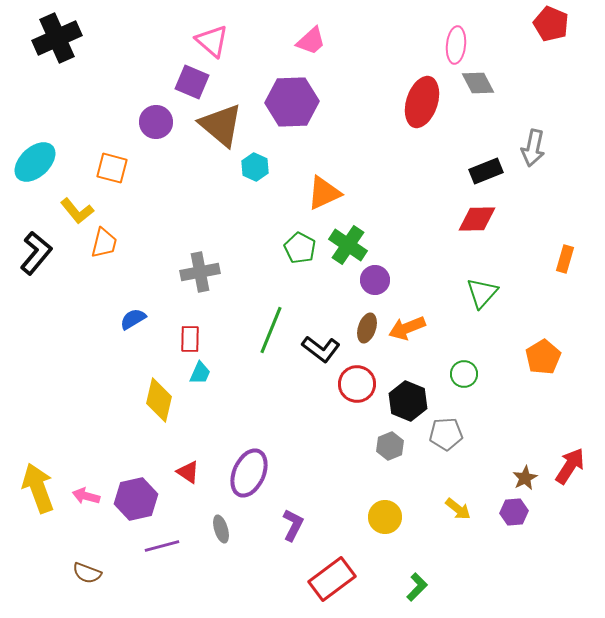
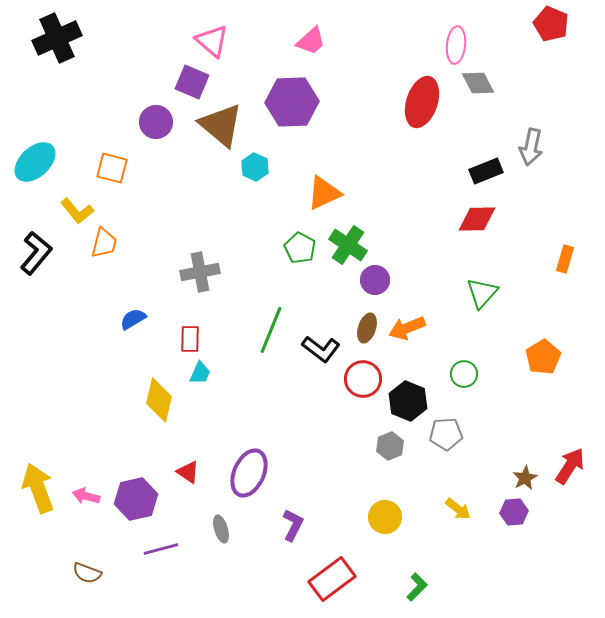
gray arrow at (533, 148): moved 2 px left, 1 px up
red circle at (357, 384): moved 6 px right, 5 px up
purple line at (162, 546): moved 1 px left, 3 px down
